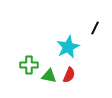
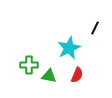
cyan star: moved 1 px right, 1 px down
red semicircle: moved 8 px right
